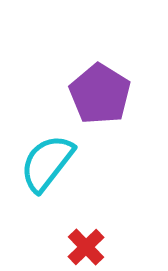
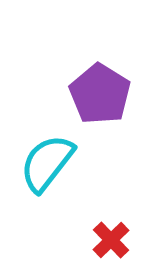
red cross: moved 25 px right, 7 px up
